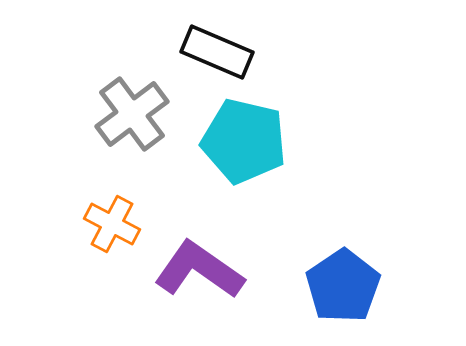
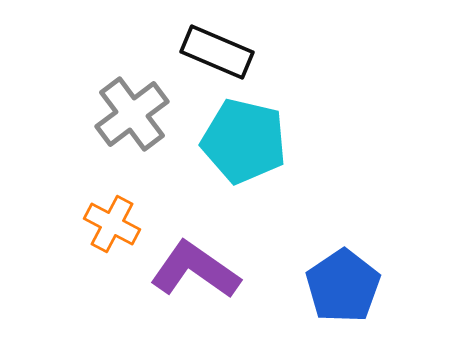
purple L-shape: moved 4 px left
